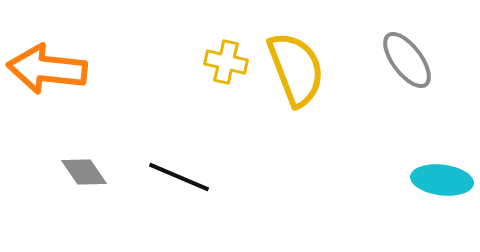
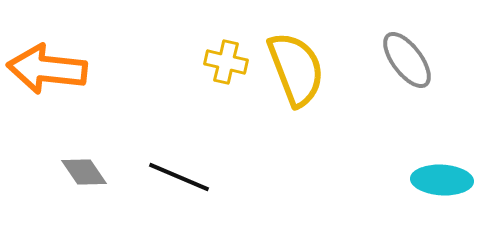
cyan ellipse: rotated 4 degrees counterclockwise
